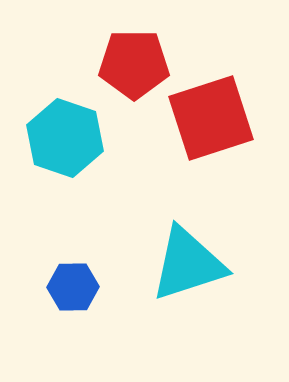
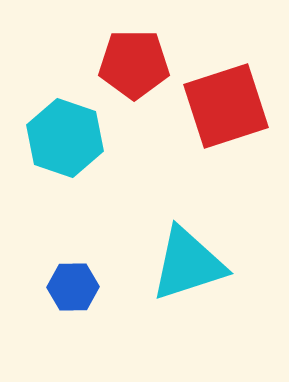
red square: moved 15 px right, 12 px up
